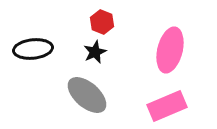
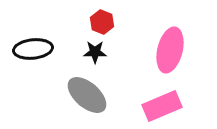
black star: rotated 25 degrees clockwise
pink rectangle: moved 5 px left
